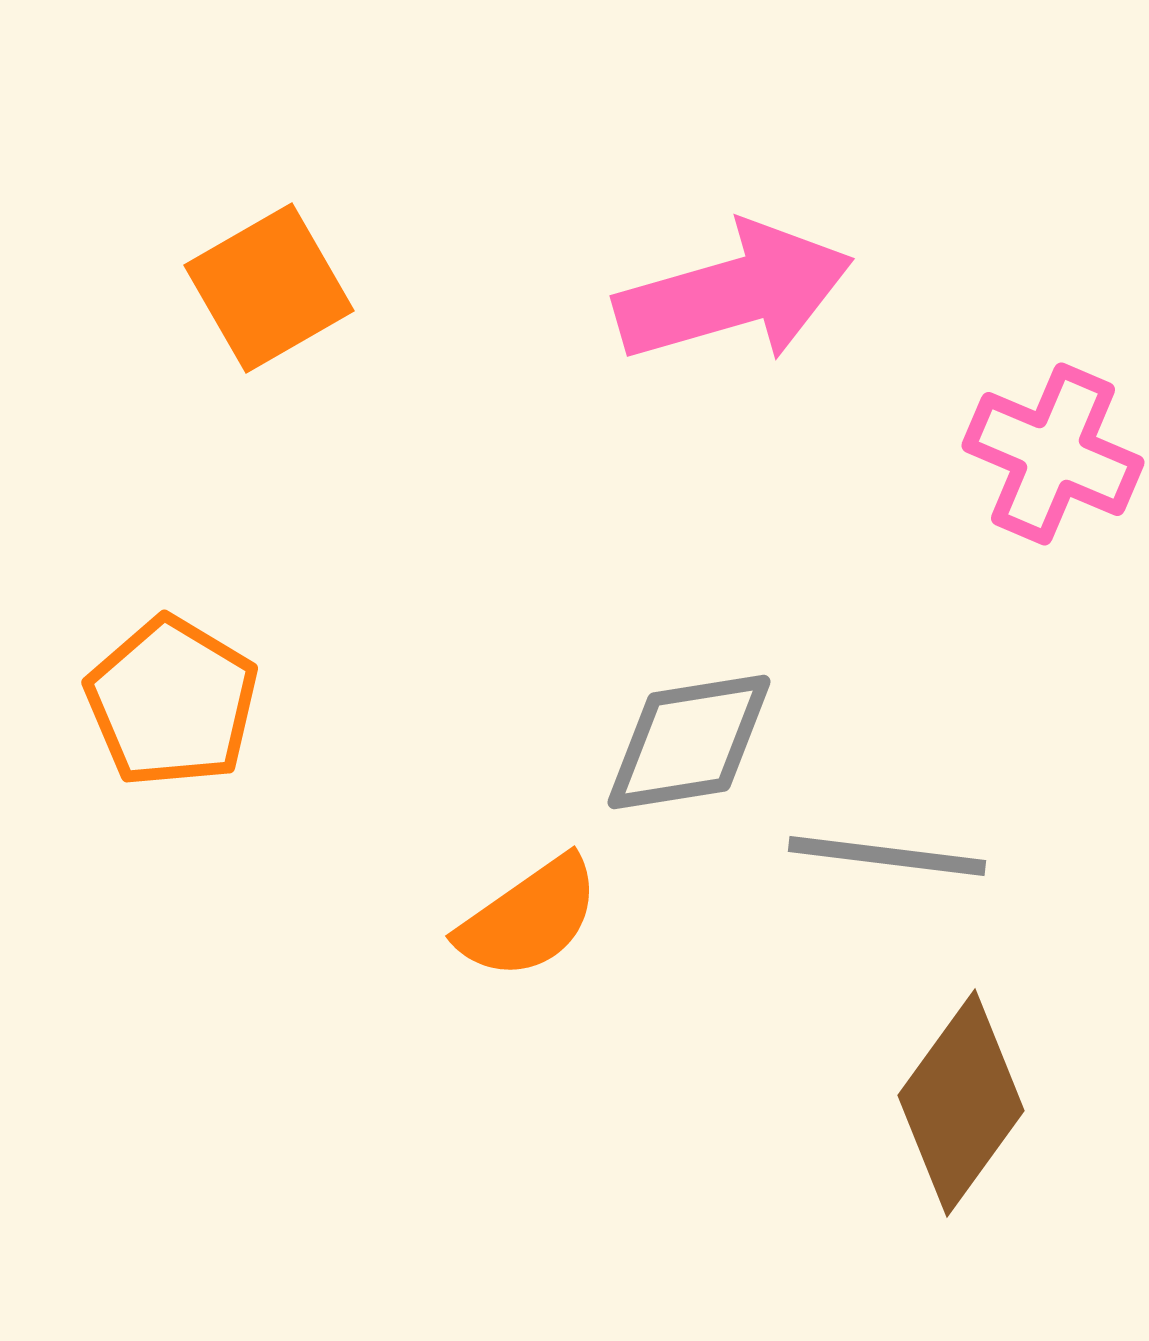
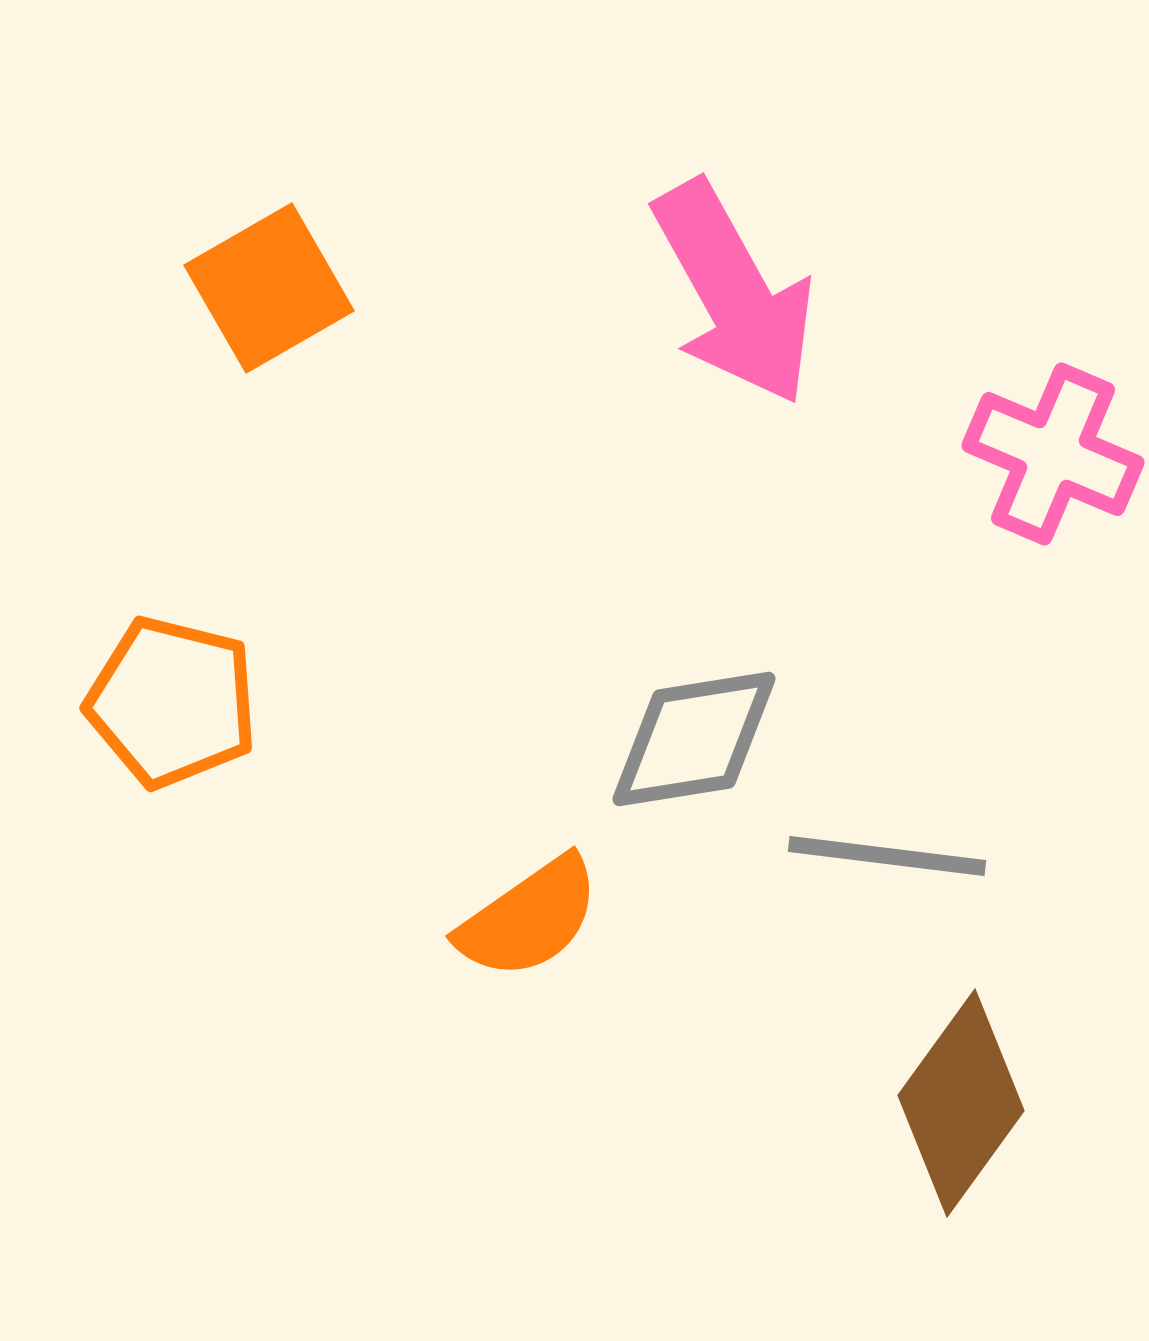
pink arrow: rotated 77 degrees clockwise
orange pentagon: rotated 17 degrees counterclockwise
gray diamond: moved 5 px right, 3 px up
